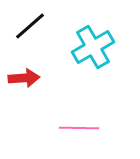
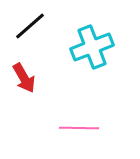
cyan cross: moved 1 px left; rotated 9 degrees clockwise
red arrow: rotated 64 degrees clockwise
